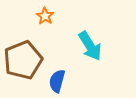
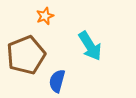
orange star: rotated 18 degrees clockwise
brown pentagon: moved 3 px right, 5 px up
